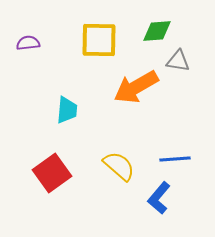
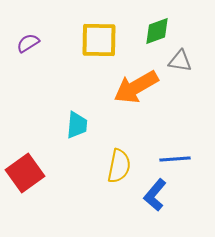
green diamond: rotated 16 degrees counterclockwise
purple semicircle: rotated 25 degrees counterclockwise
gray triangle: moved 2 px right
cyan trapezoid: moved 10 px right, 15 px down
yellow semicircle: rotated 60 degrees clockwise
red square: moved 27 px left
blue L-shape: moved 4 px left, 3 px up
